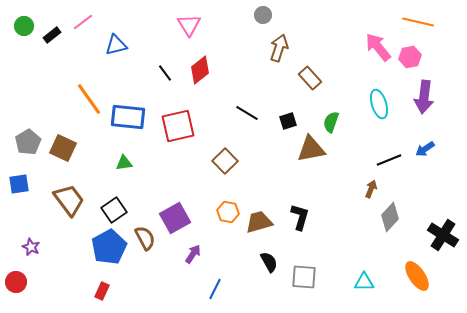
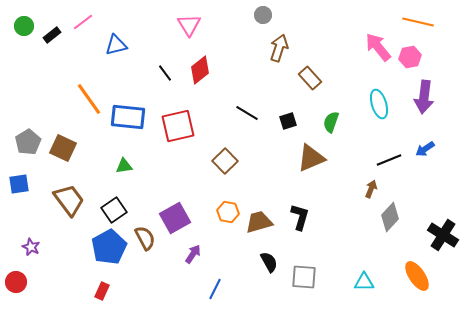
brown triangle at (311, 149): moved 9 px down; rotated 12 degrees counterclockwise
green triangle at (124, 163): moved 3 px down
